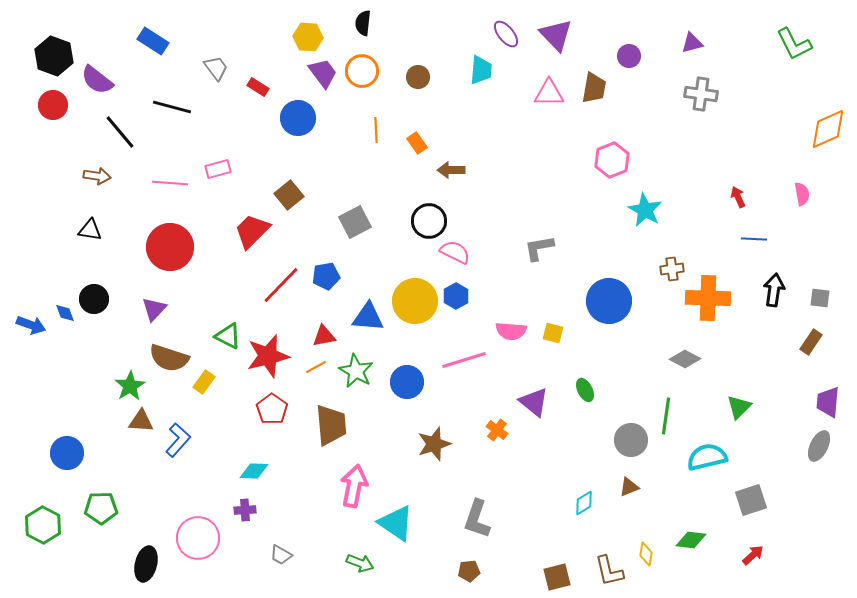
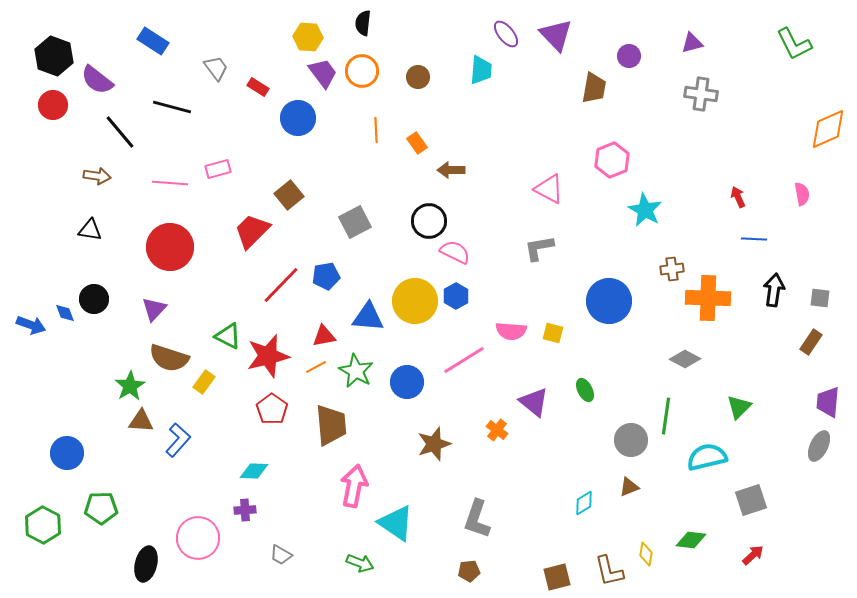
pink triangle at (549, 93): moved 96 px down; rotated 28 degrees clockwise
pink line at (464, 360): rotated 15 degrees counterclockwise
